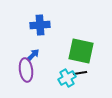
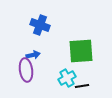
blue cross: rotated 24 degrees clockwise
green square: rotated 16 degrees counterclockwise
blue arrow: rotated 32 degrees clockwise
black line: moved 2 px right, 13 px down
